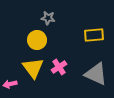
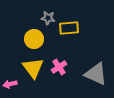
yellow rectangle: moved 25 px left, 7 px up
yellow circle: moved 3 px left, 1 px up
